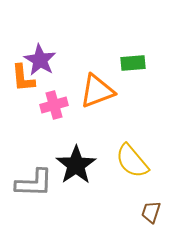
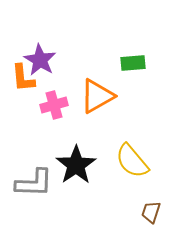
orange triangle: moved 5 px down; rotated 9 degrees counterclockwise
